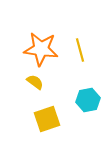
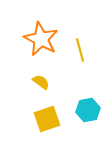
orange star: moved 10 px up; rotated 20 degrees clockwise
yellow semicircle: moved 6 px right
cyan hexagon: moved 10 px down
